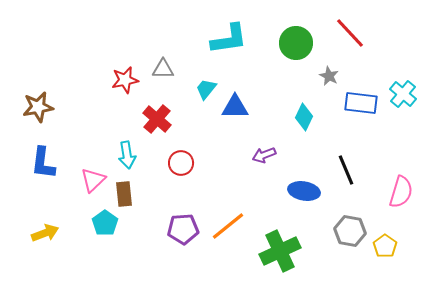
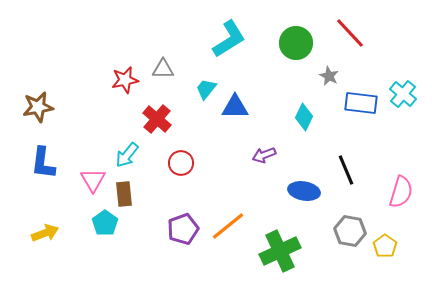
cyan L-shape: rotated 24 degrees counterclockwise
cyan arrow: rotated 48 degrees clockwise
pink triangle: rotated 16 degrees counterclockwise
purple pentagon: rotated 16 degrees counterclockwise
